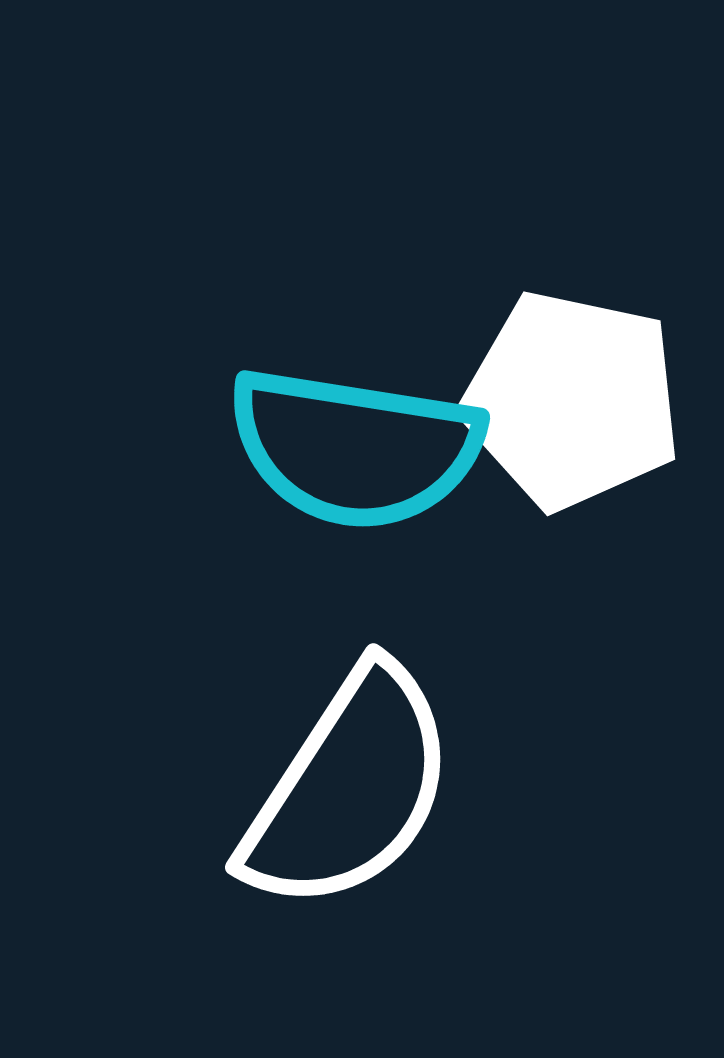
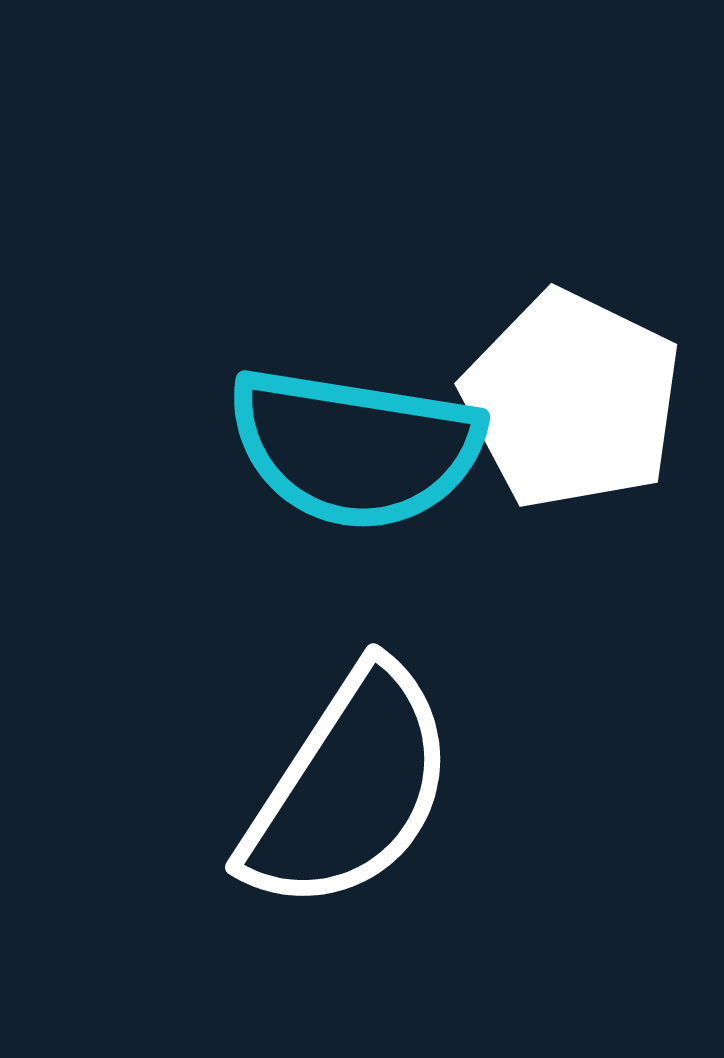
white pentagon: rotated 14 degrees clockwise
